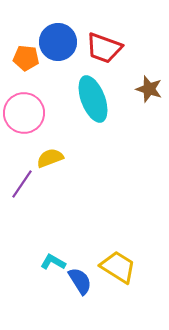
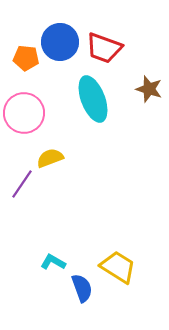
blue circle: moved 2 px right
blue semicircle: moved 2 px right, 7 px down; rotated 12 degrees clockwise
